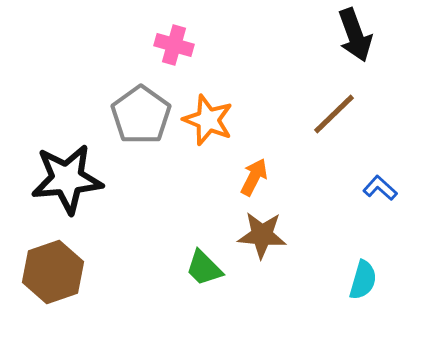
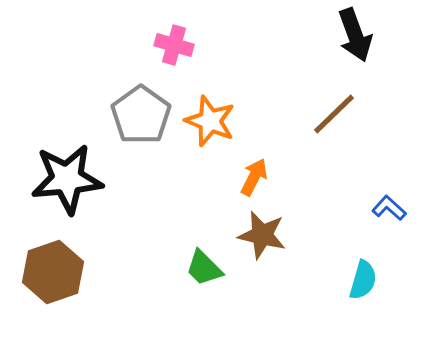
orange star: moved 2 px right, 1 px down
blue L-shape: moved 9 px right, 20 px down
brown star: rotated 9 degrees clockwise
